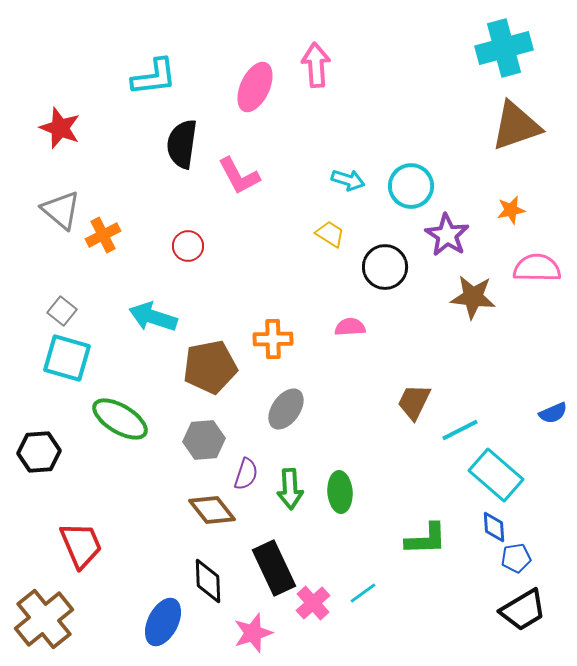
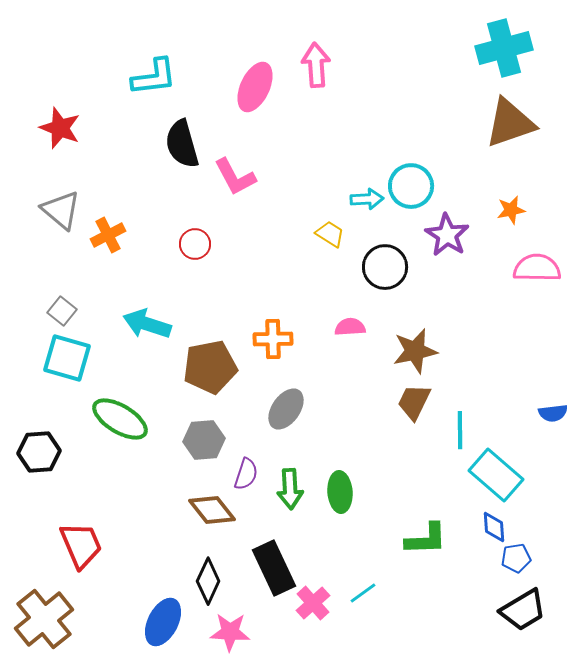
brown triangle at (516, 126): moved 6 px left, 3 px up
black semicircle at (182, 144): rotated 24 degrees counterclockwise
pink L-shape at (239, 176): moved 4 px left, 1 px down
cyan arrow at (348, 180): moved 19 px right, 19 px down; rotated 20 degrees counterclockwise
orange cross at (103, 235): moved 5 px right
red circle at (188, 246): moved 7 px right, 2 px up
brown star at (473, 297): moved 58 px left, 54 px down; rotated 18 degrees counterclockwise
cyan arrow at (153, 317): moved 6 px left, 7 px down
blue semicircle at (553, 413): rotated 16 degrees clockwise
cyan line at (460, 430): rotated 63 degrees counterclockwise
black diamond at (208, 581): rotated 27 degrees clockwise
pink star at (253, 633): moved 23 px left, 1 px up; rotated 21 degrees clockwise
